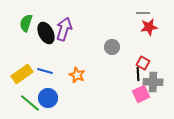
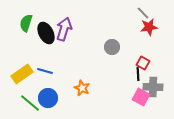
gray line: rotated 48 degrees clockwise
orange star: moved 5 px right, 13 px down
gray cross: moved 5 px down
pink square: moved 3 px down; rotated 36 degrees counterclockwise
